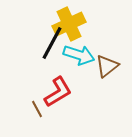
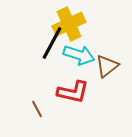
red L-shape: moved 15 px right; rotated 44 degrees clockwise
